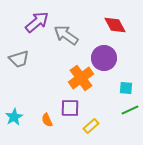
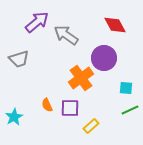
orange semicircle: moved 15 px up
